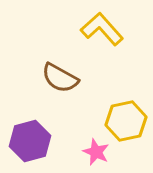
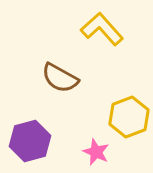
yellow hexagon: moved 3 px right, 4 px up; rotated 9 degrees counterclockwise
